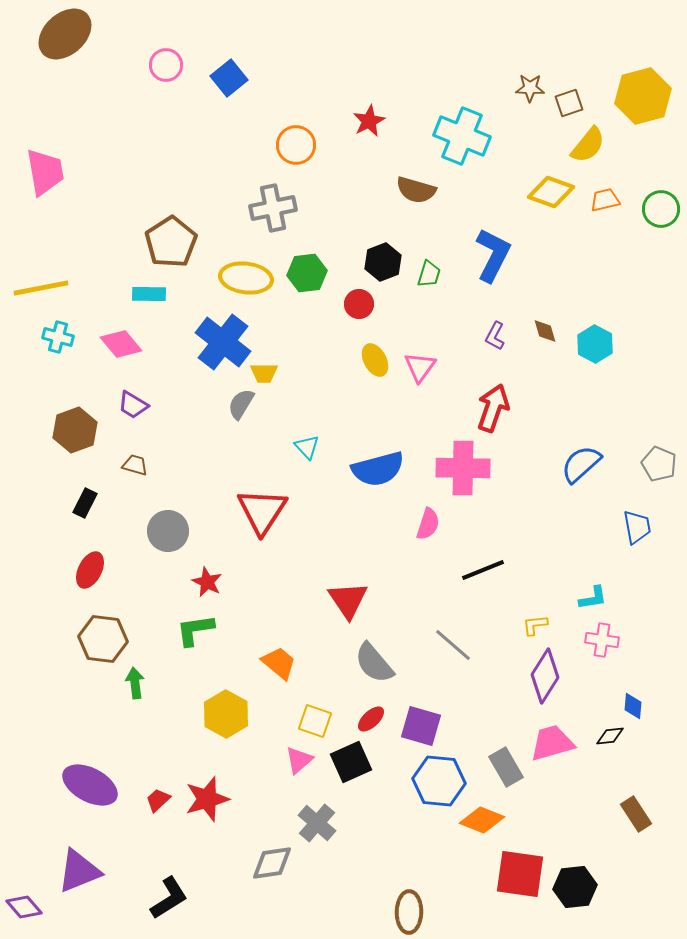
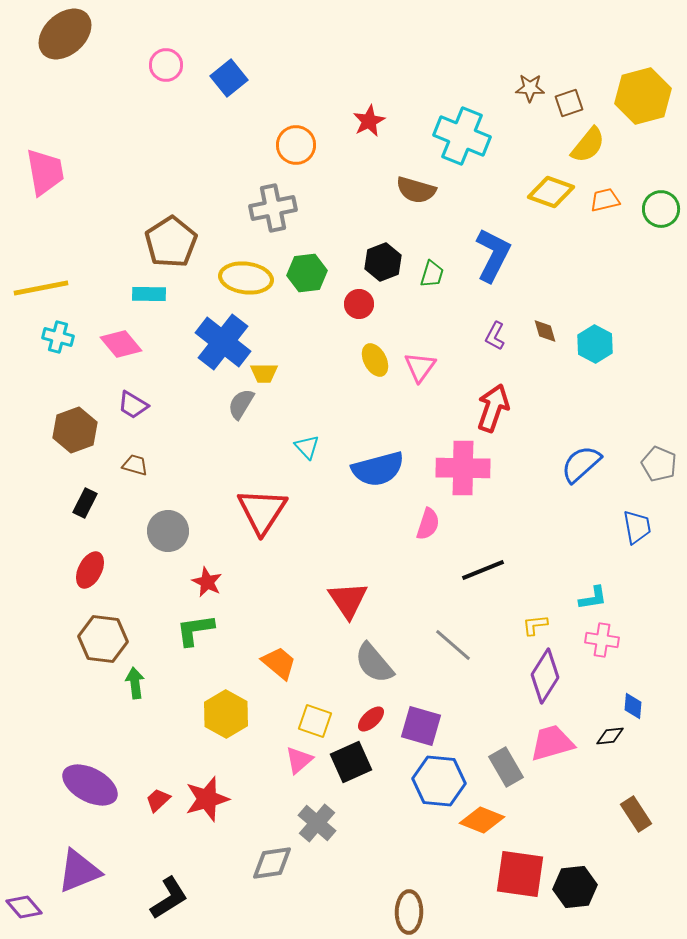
green trapezoid at (429, 274): moved 3 px right
